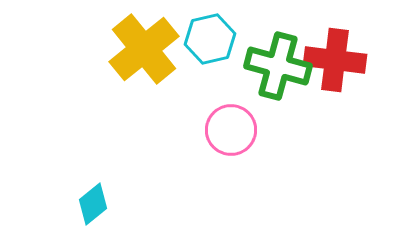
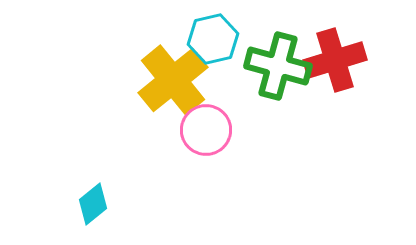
cyan hexagon: moved 3 px right
yellow cross: moved 29 px right, 31 px down
red cross: rotated 24 degrees counterclockwise
pink circle: moved 25 px left
